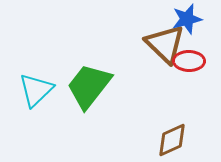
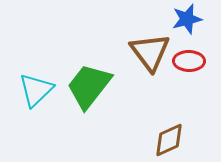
brown triangle: moved 15 px left, 8 px down; rotated 9 degrees clockwise
brown diamond: moved 3 px left
